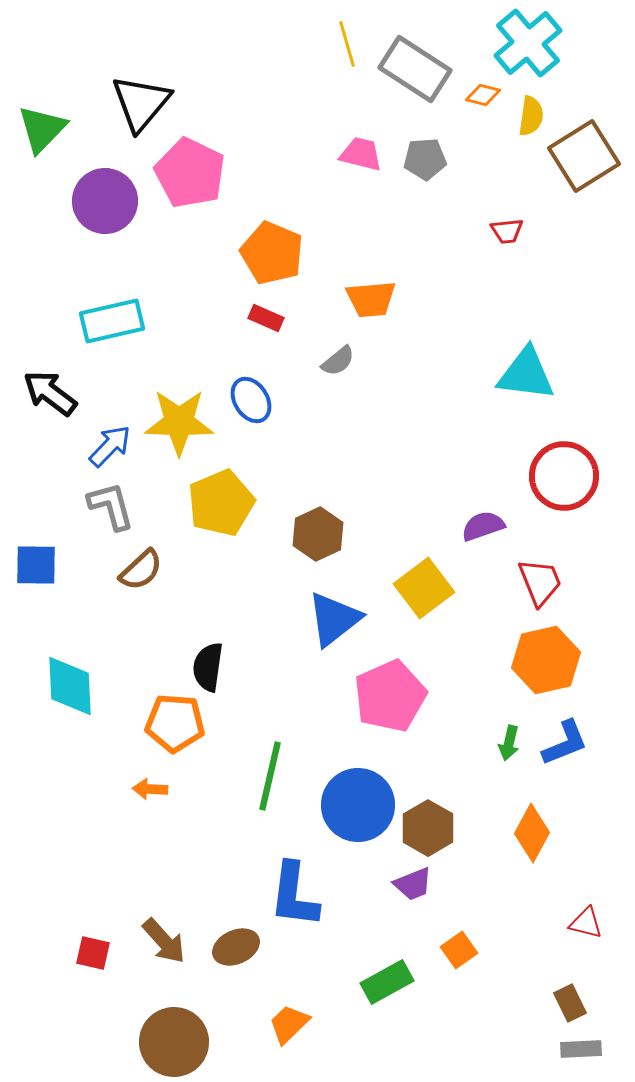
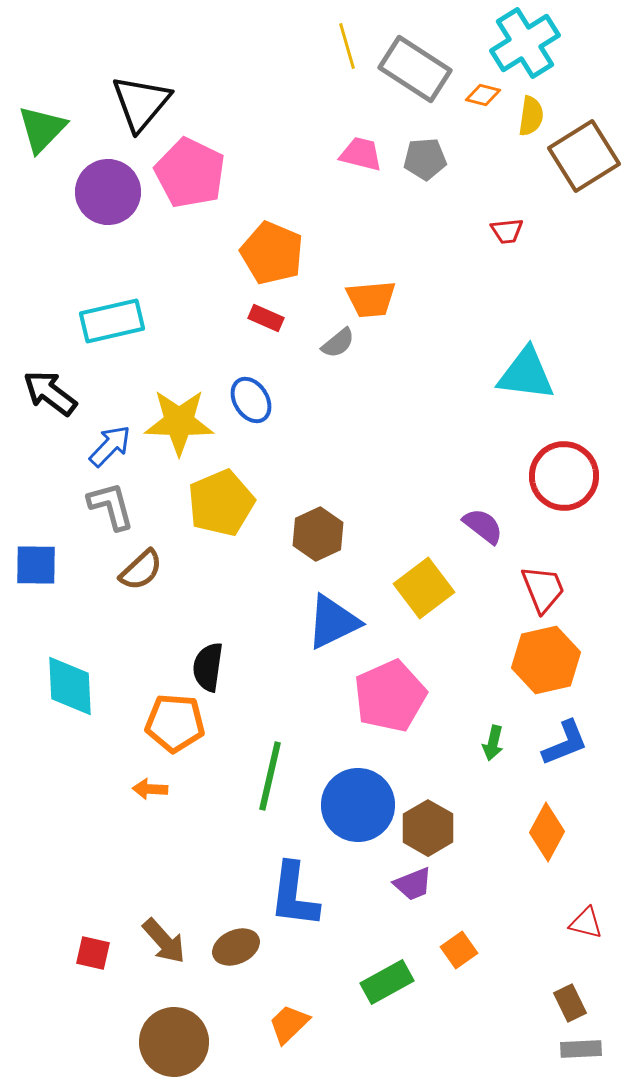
cyan cross at (528, 43): moved 3 px left; rotated 8 degrees clockwise
yellow line at (347, 44): moved 2 px down
purple circle at (105, 201): moved 3 px right, 9 px up
gray semicircle at (338, 361): moved 18 px up
purple semicircle at (483, 526): rotated 57 degrees clockwise
red trapezoid at (540, 582): moved 3 px right, 7 px down
blue triangle at (334, 619): moved 1 px left, 3 px down; rotated 12 degrees clockwise
green arrow at (509, 743): moved 16 px left
orange diamond at (532, 833): moved 15 px right, 1 px up
